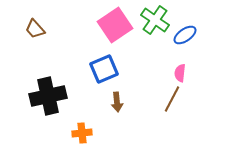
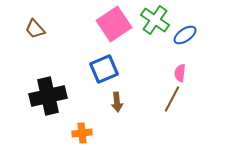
pink square: moved 1 px left, 1 px up
